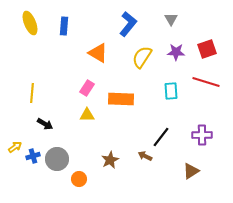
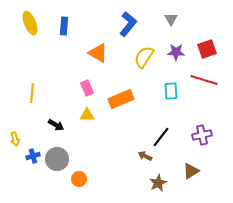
yellow semicircle: moved 2 px right
red line: moved 2 px left, 2 px up
pink rectangle: rotated 56 degrees counterclockwise
orange rectangle: rotated 25 degrees counterclockwise
black arrow: moved 11 px right, 1 px down
purple cross: rotated 12 degrees counterclockwise
yellow arrow: moved 8 px up; rotated 112 degrees clockwise
brown star: moved 48 px right, 23 px down
